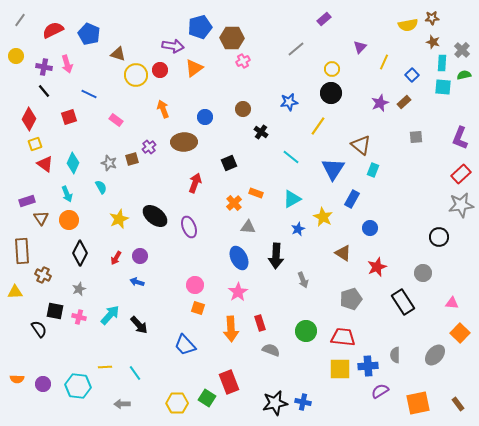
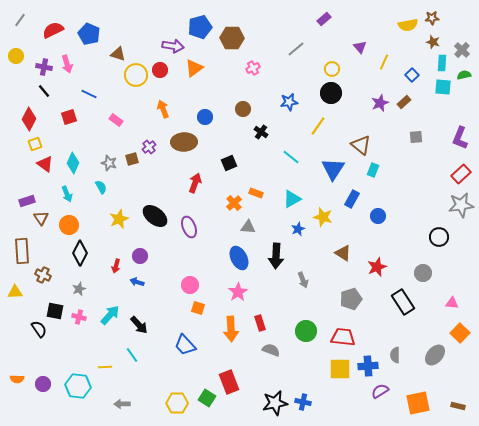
purple triangle at (360, 47): rotated 24 degrees counterclockwise
pink cross at (243, 61): moved 10 px right, 7 px down
yellow star at (323, 217): rotated 12 degrees counterclockwise
orange circle at (69, 220): moved 5 px down
blue circle at (370, 228): moved 8 px right, 12 px up
red arrow at (116, 258): moved 8 px down; rotated 16 degrees counterclockwise
pink circle at (195, 285): moved 5 px left
cyan line at (135, 373): moved 3 px left, 18 px up
brown rectangle at (458, 404): moved 2 px down; rotated 40 degrees counterclockwise
